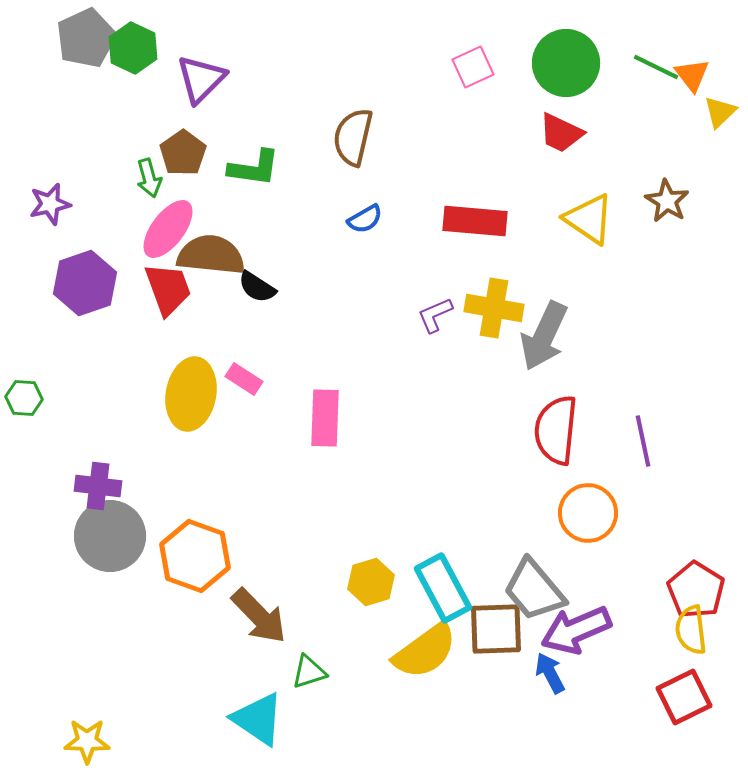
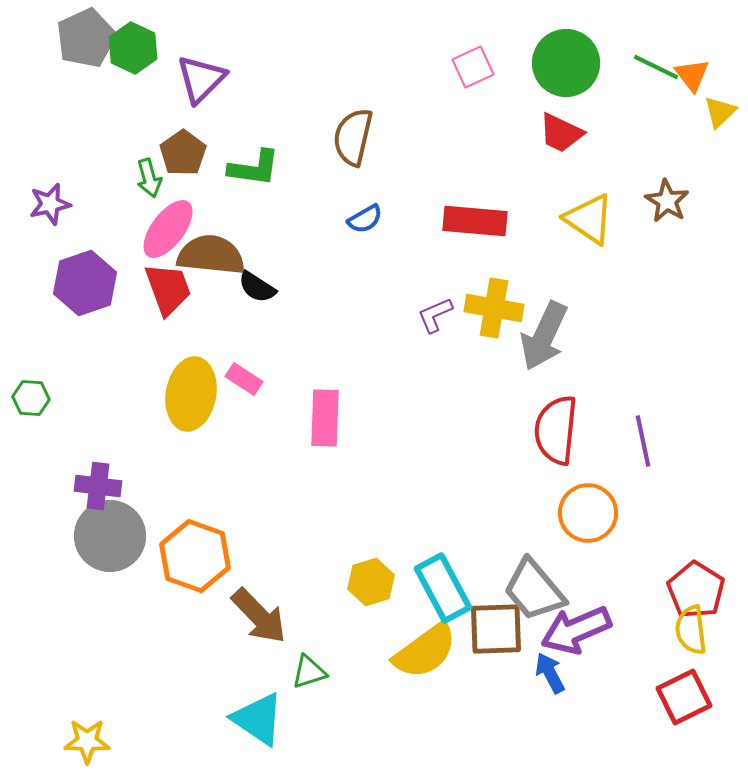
green hexagon at (24, 398): moved 7 px right
